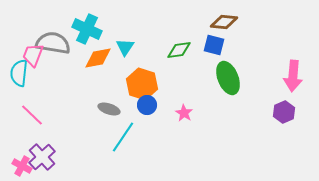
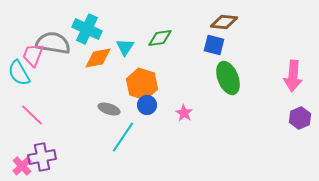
green diamond: moved 19 px left, 12 px up
cyan semicircle: rotated 36 degrees counterclockwise
purple hexagon: moved 16 px right, 6 px down
purple cross: rotated 32 degrees clockwise
pink cross: rotated 18 degrees clockwise
